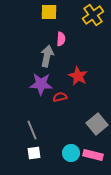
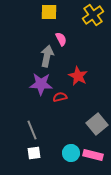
pink semicircle: rotated 32 degrees counterclockwise
